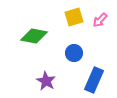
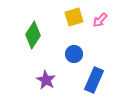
green diamond: moved 1 px left, 1 px up; rotated 68 degrees counterclockwise
blue circle: moved 1 px down
purple star: moved 1 px up
